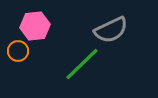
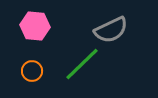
pink hexagon: rotated 12 degrees clockwise
orange circle: moved 14 px right, 20 px down
